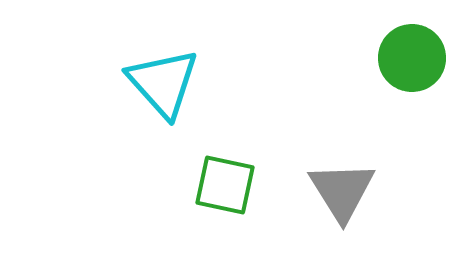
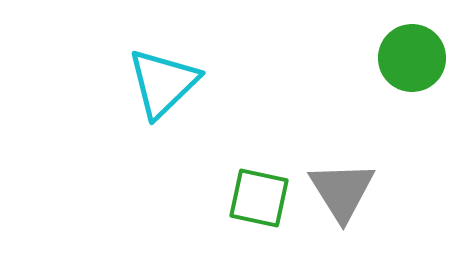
cyan triangle: rotated 28 degrees clockwise
green square: moved 34 px right, 13 px down
